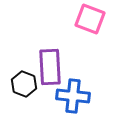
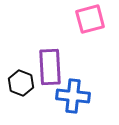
pink square: rotated 36 degrees counterclockwise
black hexagon: moved 3 px left, 1 px up
